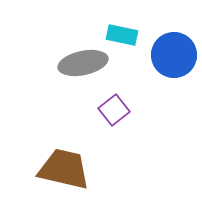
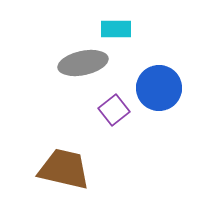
cyan rectangle: moved 6 px left, 6 px up; rotated 12 degrees counterclockwise
blue circle: moved 15 px left, 33 px down
